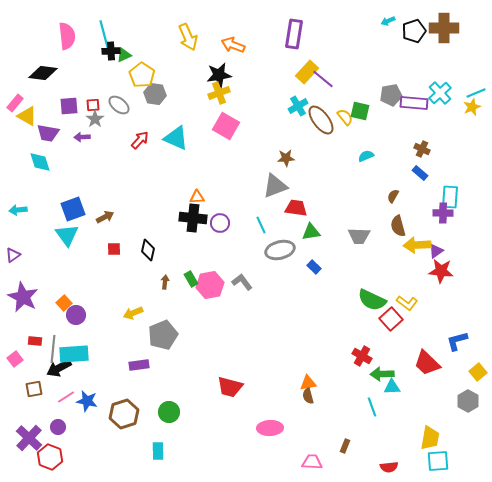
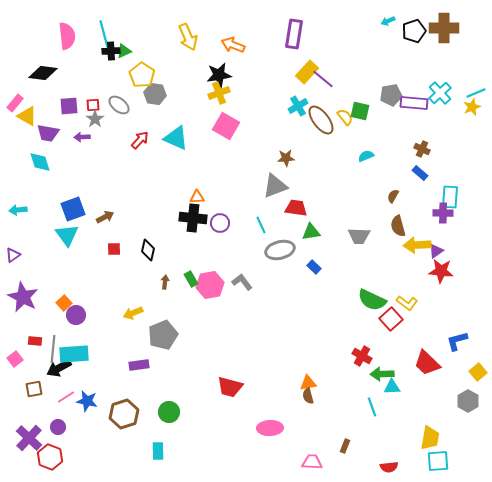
green triangle at (124, 55): moved 4 px up
